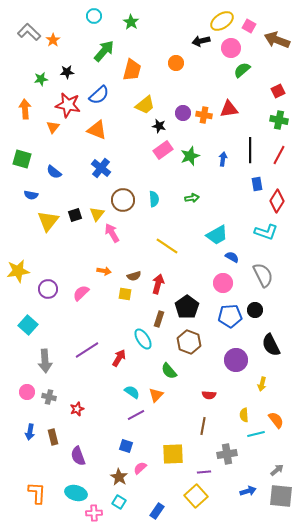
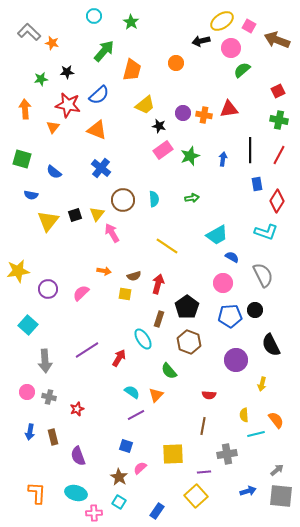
orange star at (53, 40): moved 1 px left, 3 px down; rotated 24 degrees counterclockwise
